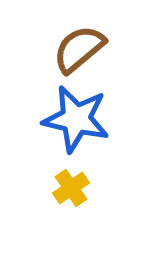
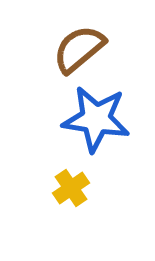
blue star: moved 20 px right; rotated 4 degrees counterclockwise
